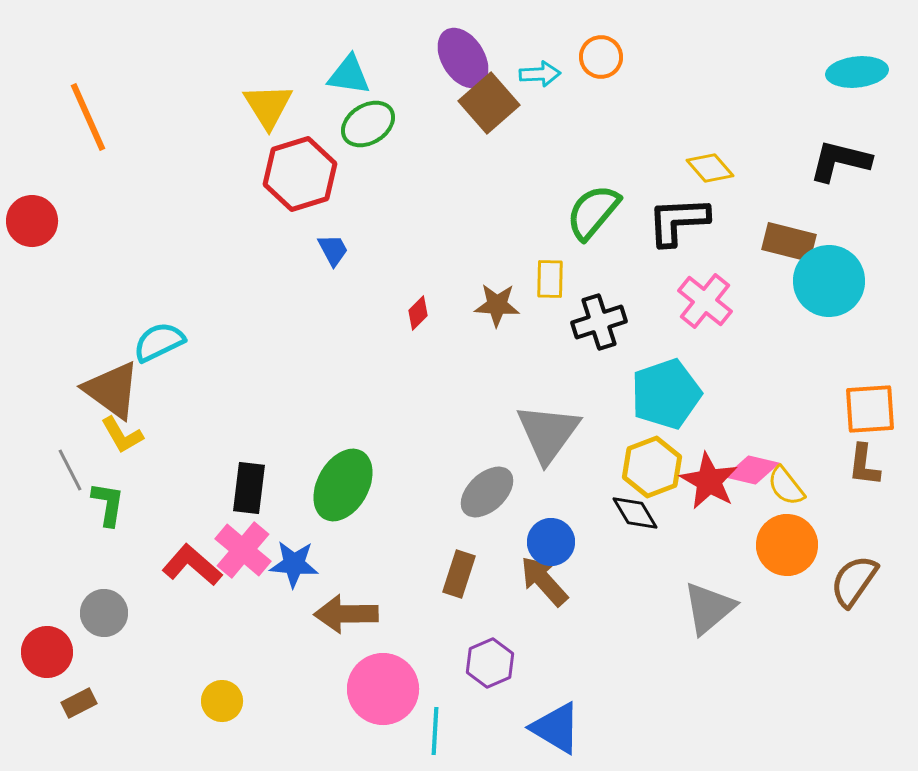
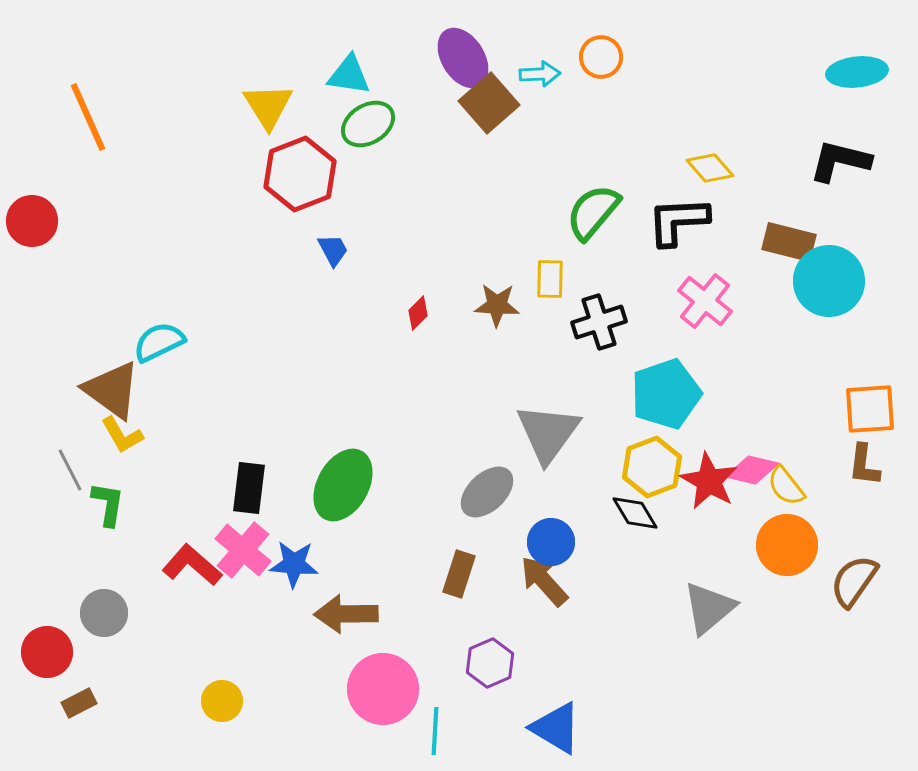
red hexagon at (300, 174): rotated 4 degrees counterclockwise
